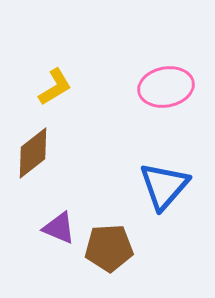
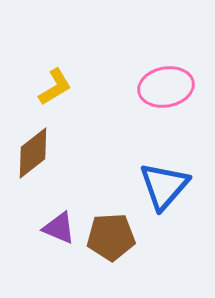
brown pentagon: moved 2 px right, 11 px up
